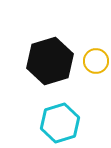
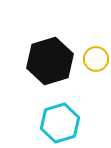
yellow circle: moved 2 px up
